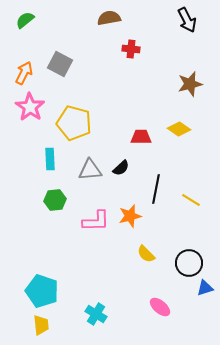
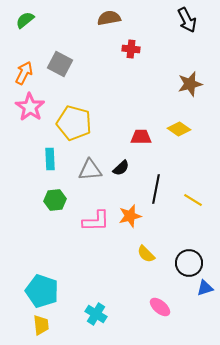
yellow line: moved 2 px right
